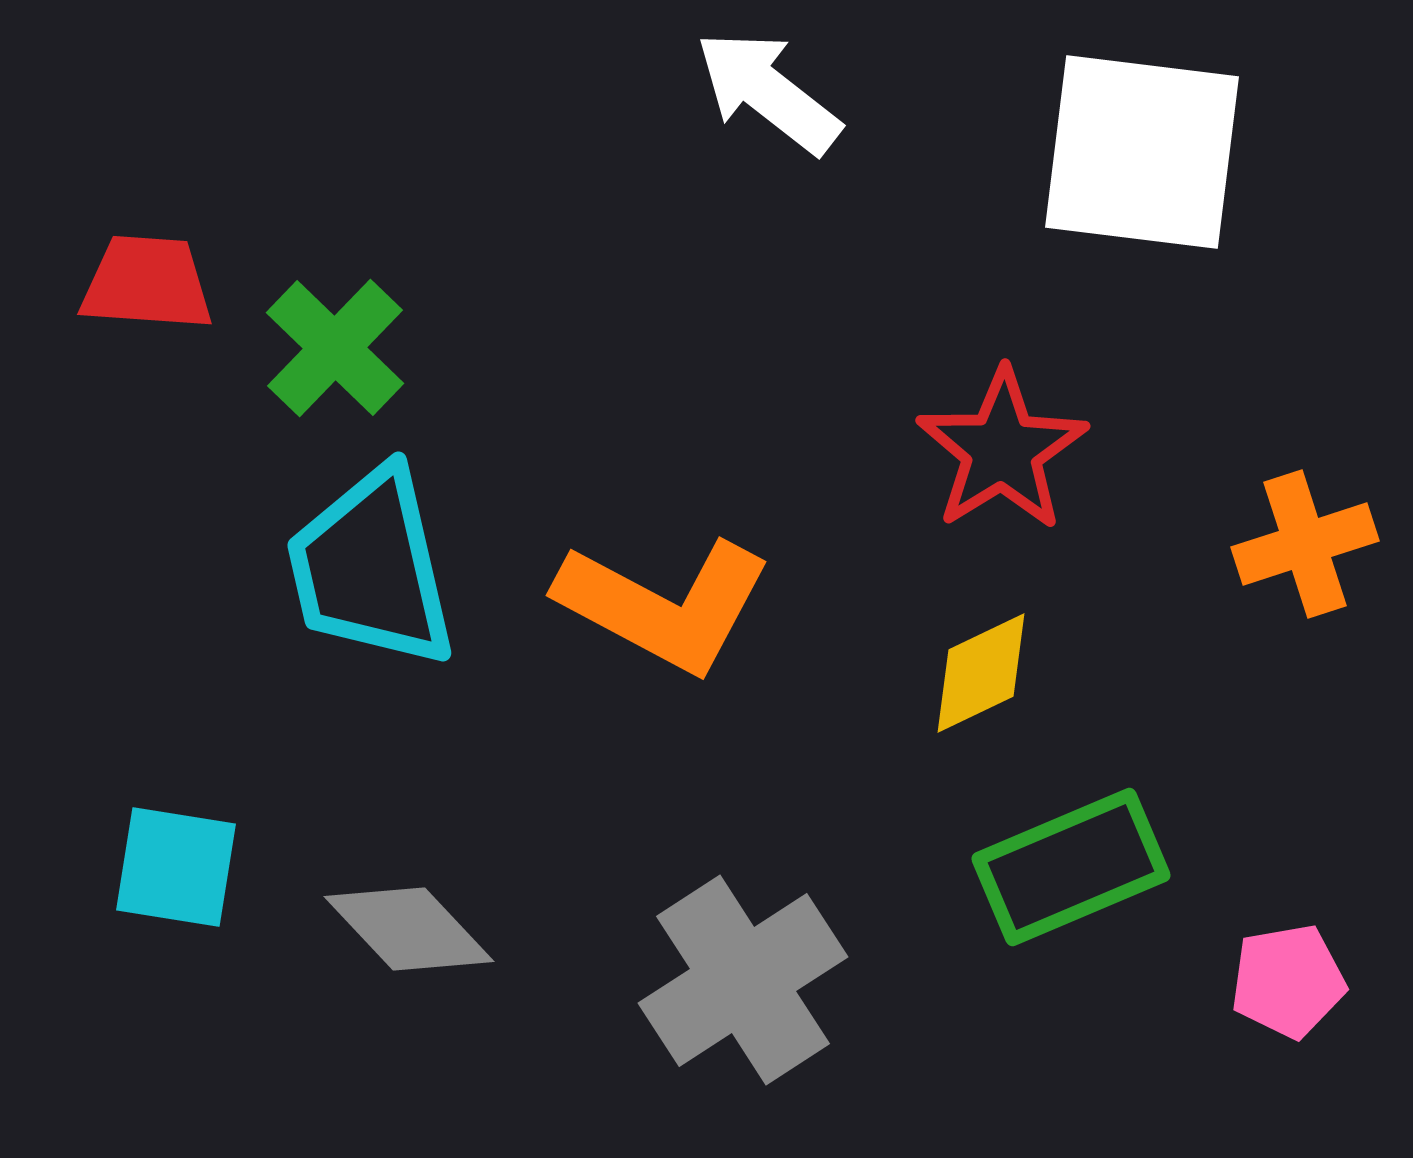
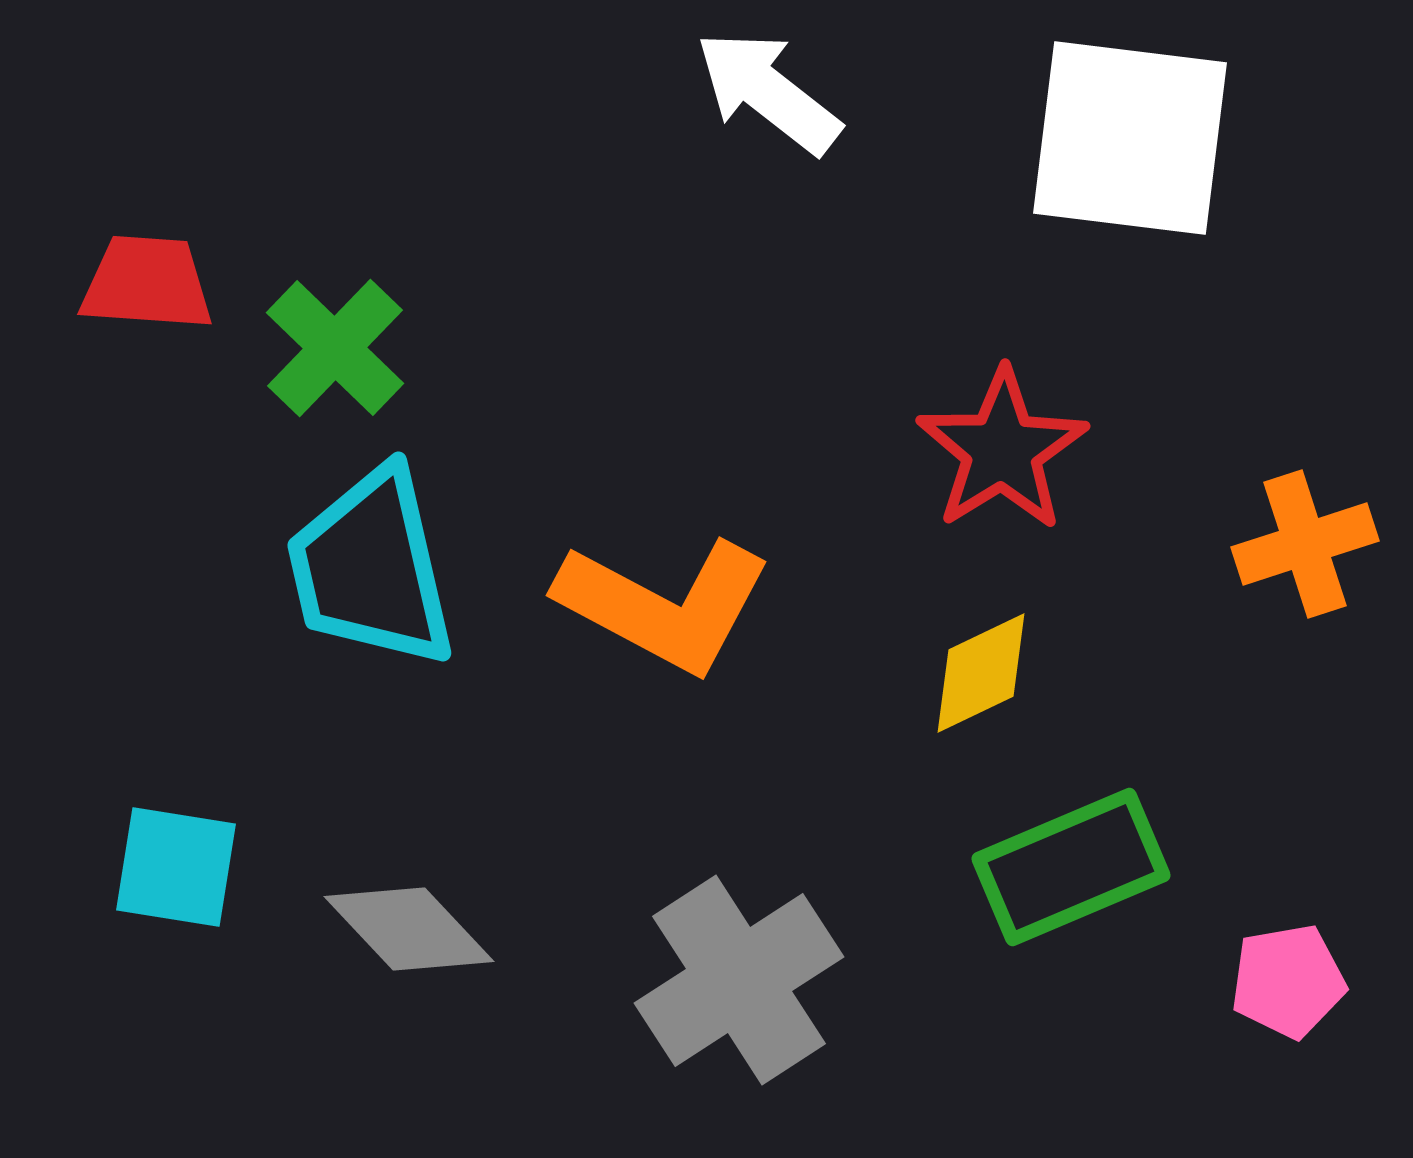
white square: moved 12 px left, 14 px up
gray cross: moved 4 px left
